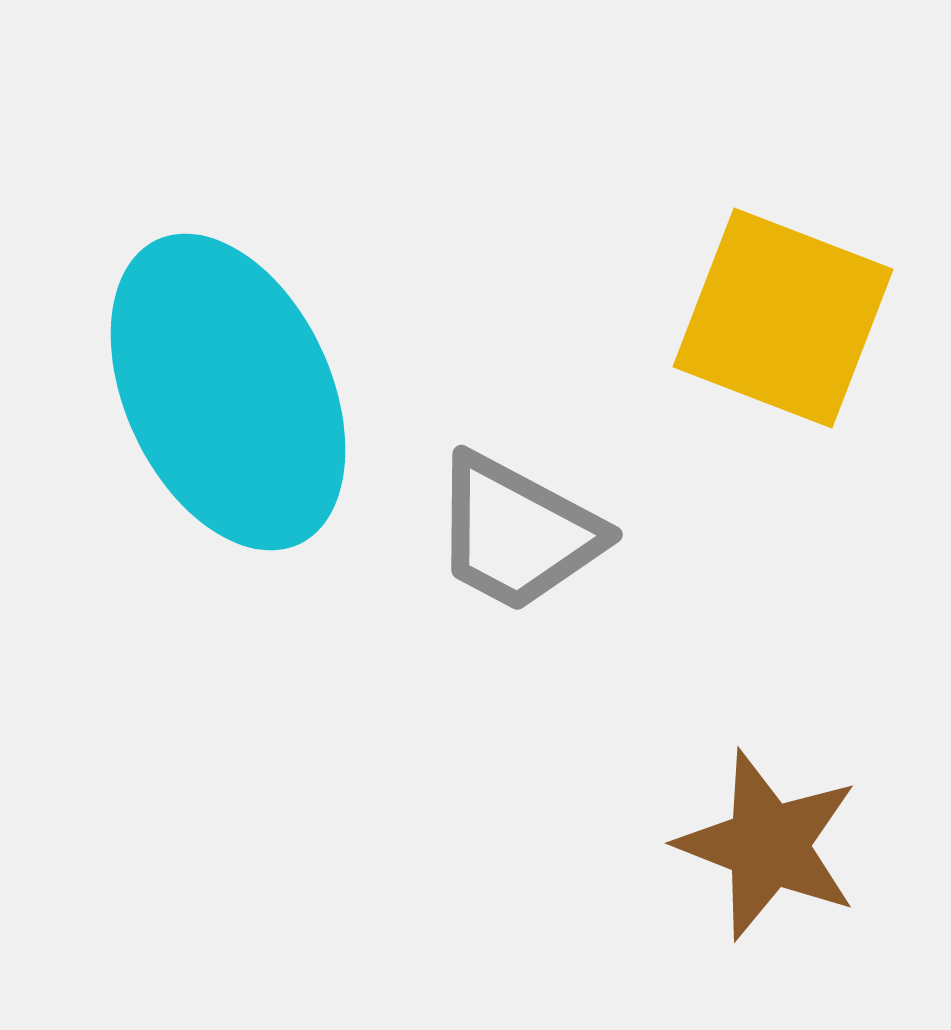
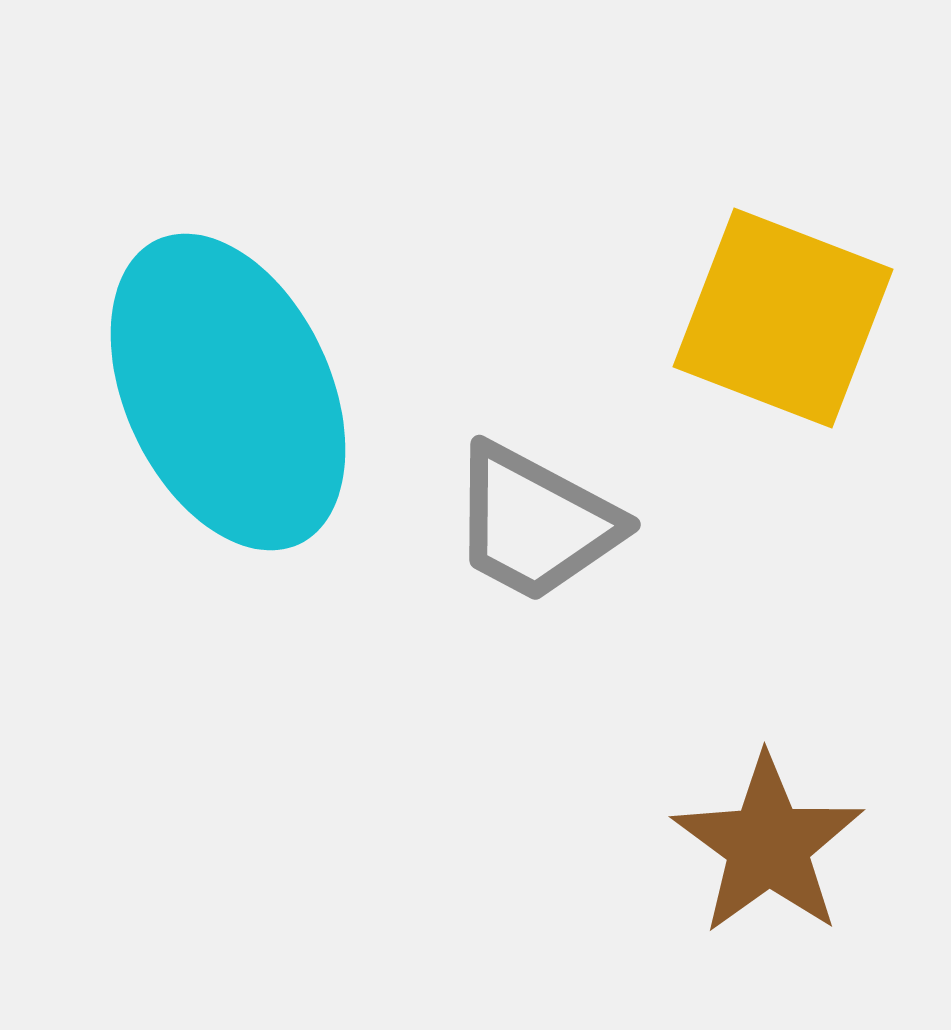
gray trapezoid: moved 18 px right, 10 px up
brown star: rotated 15 degrees clockwise
